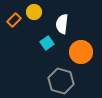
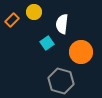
orange rectangle: moved 2 px left
